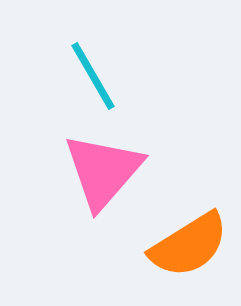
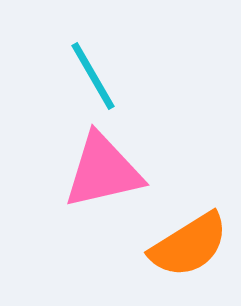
pink triangle: rotated 36 degrees clockwise
